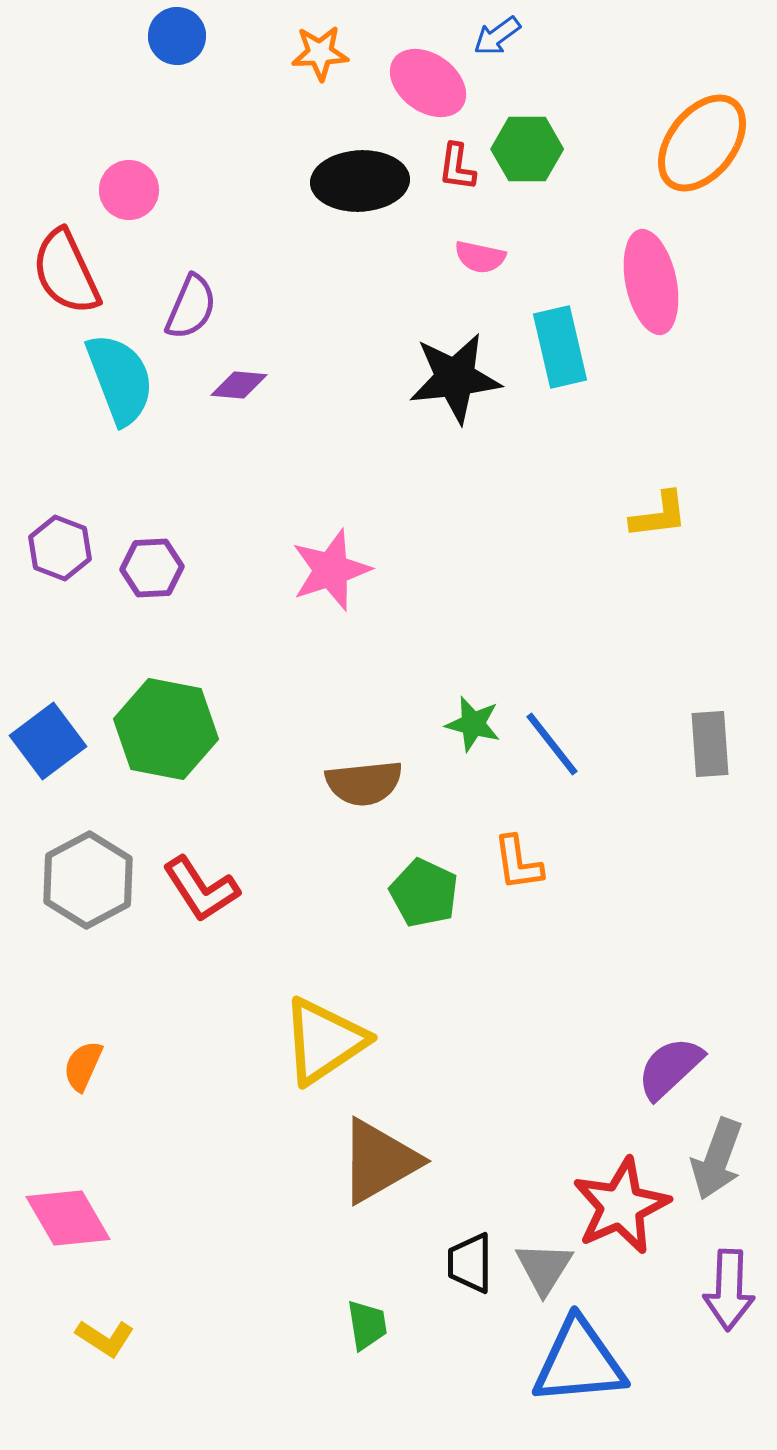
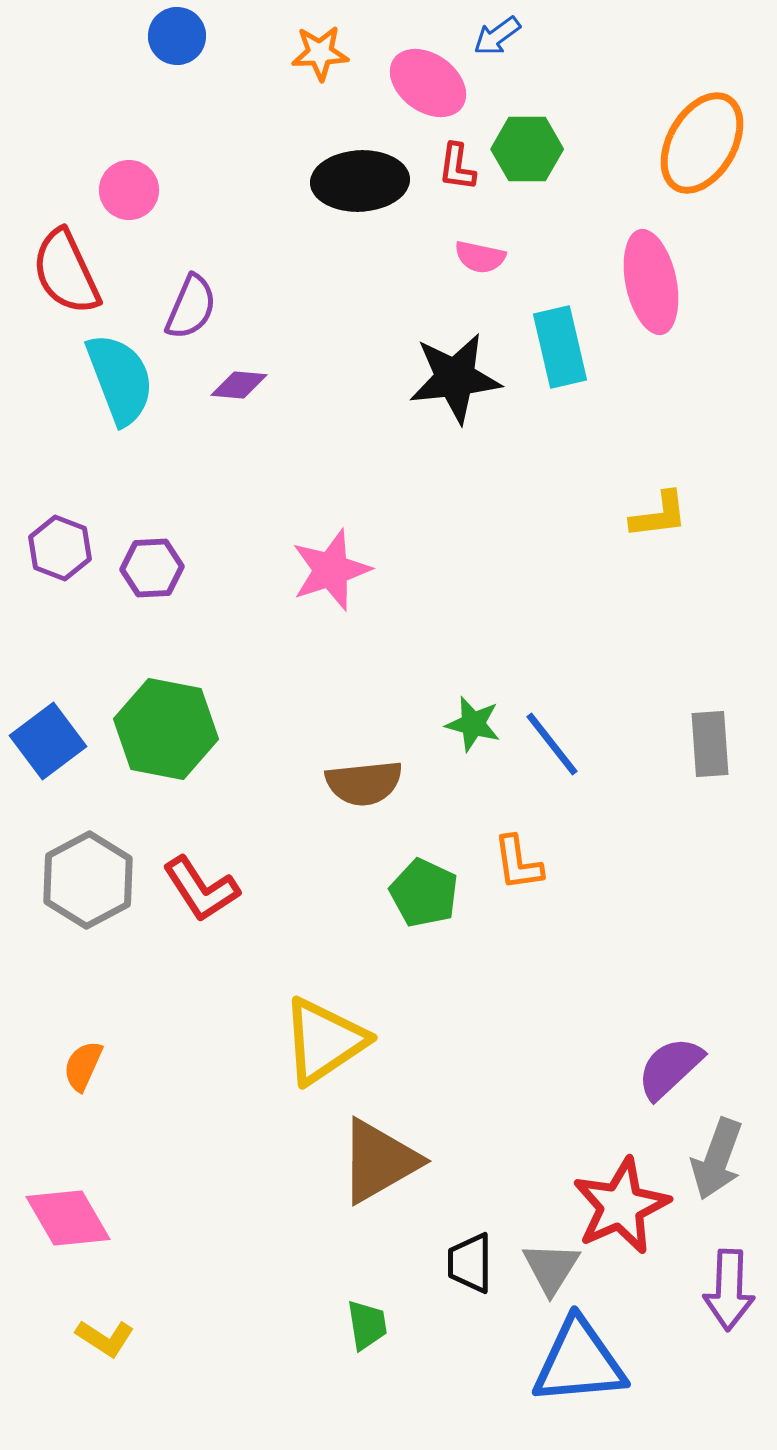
orange ellipse at (702, 143): rotated 8 degrees counterclockwise
gray triangle at (544, 1268): moved 7 px right
